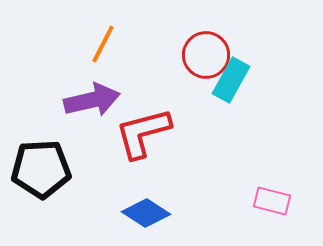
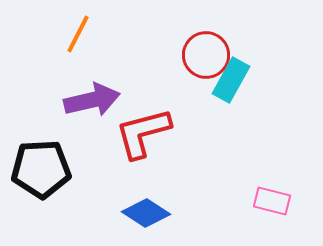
orange line: moved 25 px left, 10 px up
